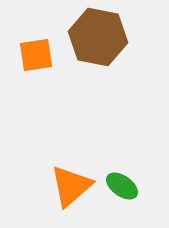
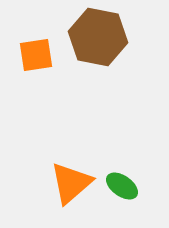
orange triangle: moved 3 px up
